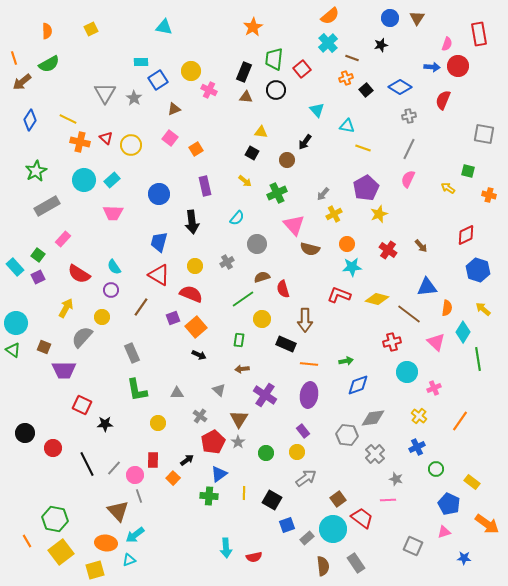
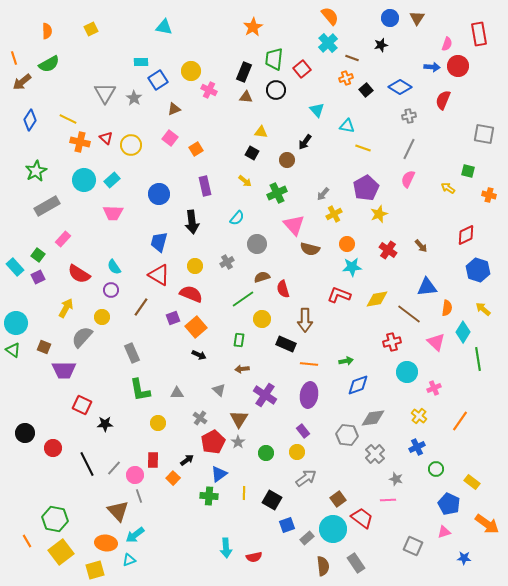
orange semicircle at (330, 16): rotated 90 degrees counterclockwise
yellow diamond at (377, 299): rotated 25 degrees counterclockwise
green L-shape at (137, 390): moved 3 px right
gray cross at (200, 416): moved 2 px down
